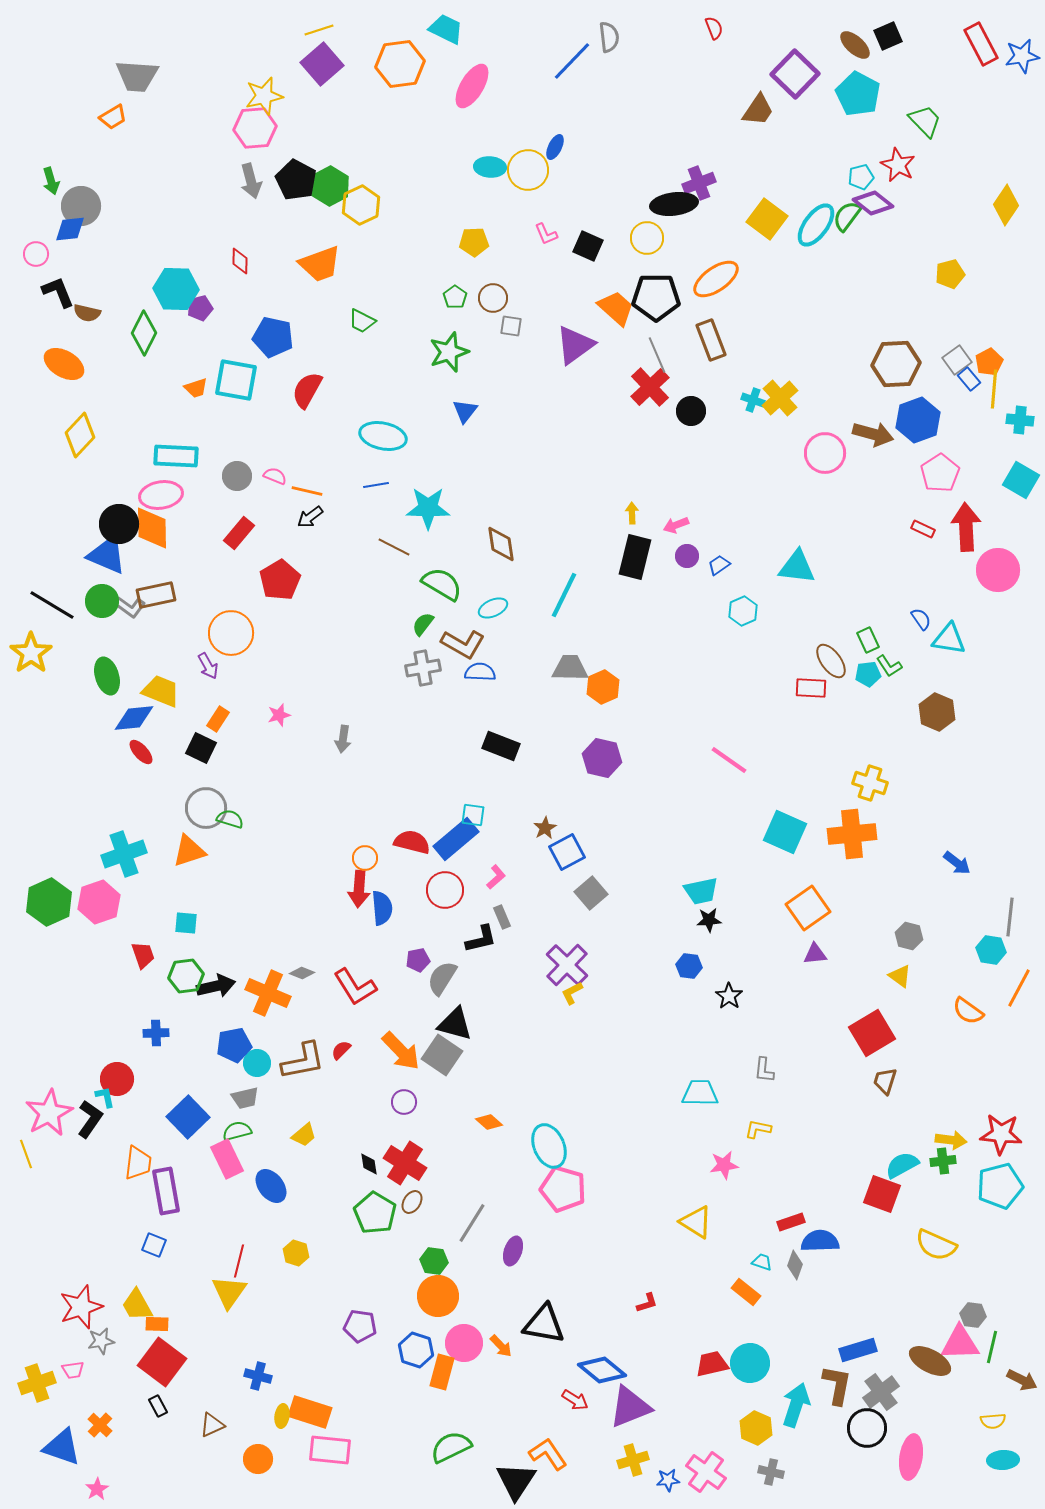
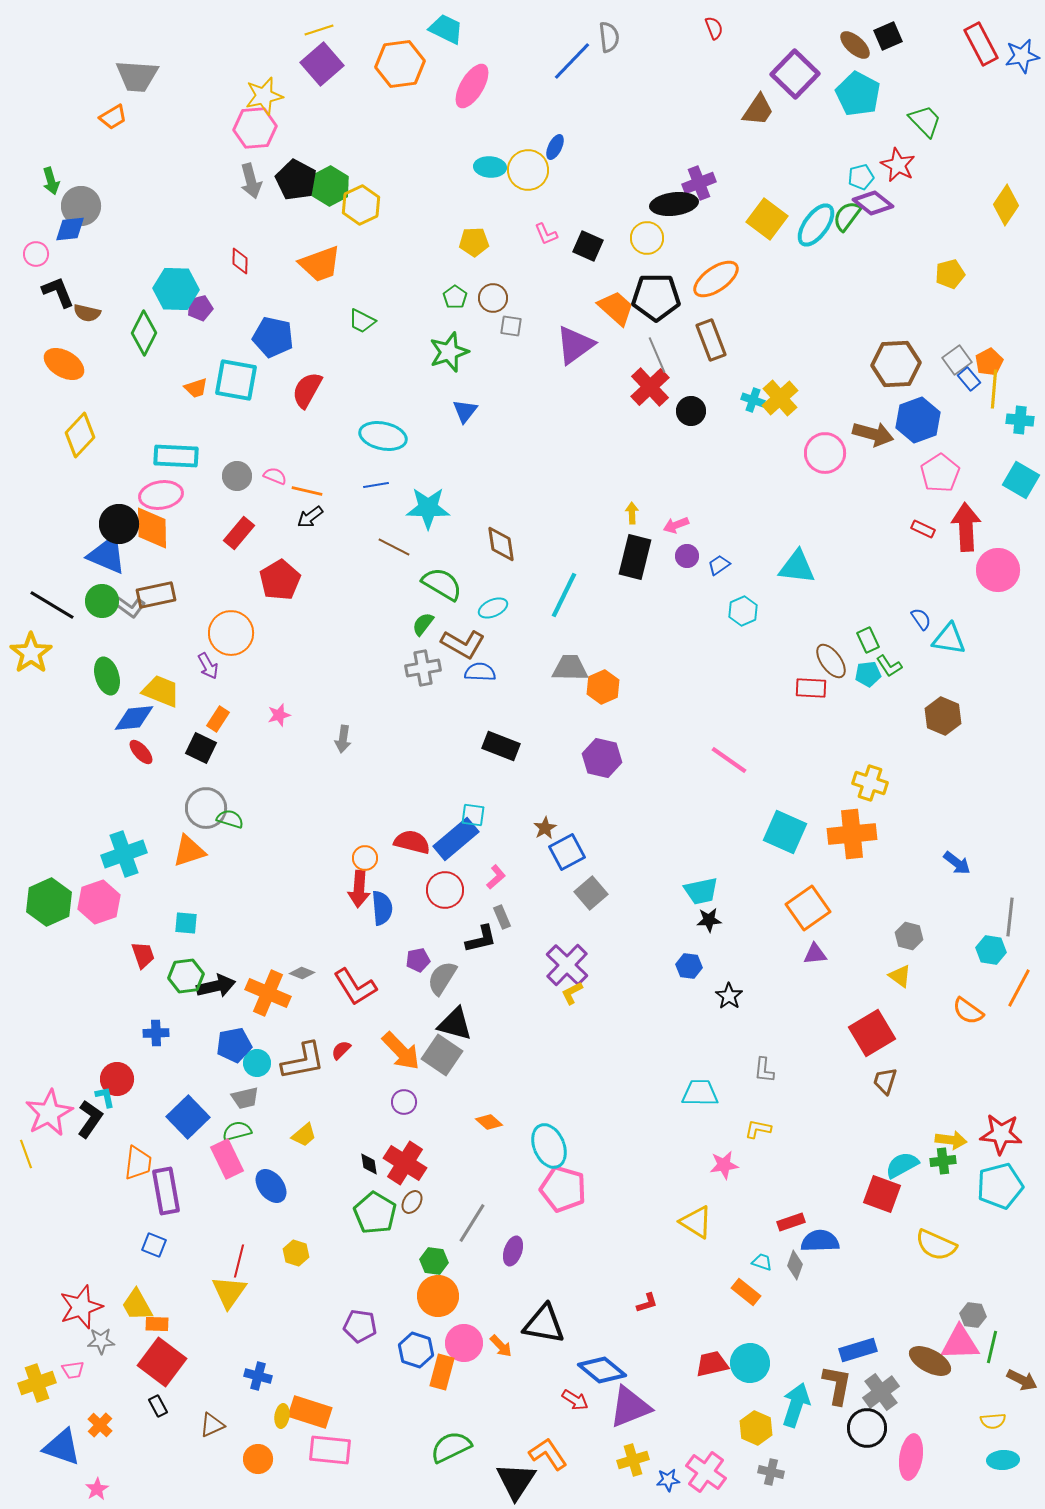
brown hexagon at (937, 712): moved 6 px right, 4 px down
gray star at (101, 1341): rotated 8 degrees clockwise
